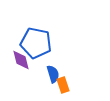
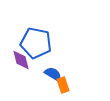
blue semicircle: rotated 42 degrees counterclockwise
